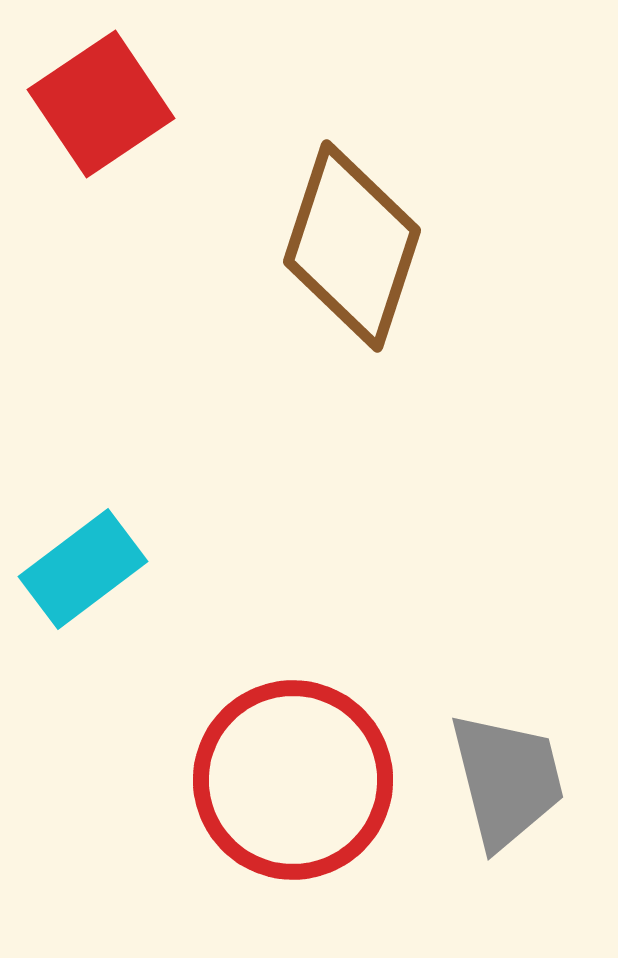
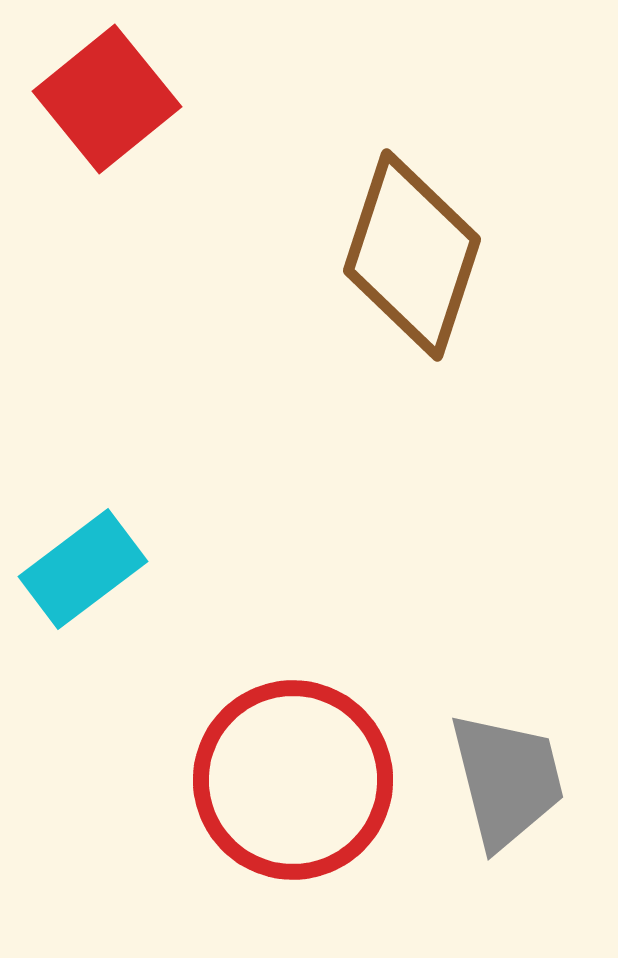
red square: moved 6 px right, 5 px up; rotated 5 degrees counterclockwise
brown diamond: moved 60 px right, 9 px down
